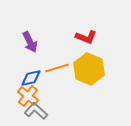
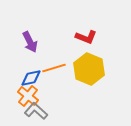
orange line: moved 3 px left
